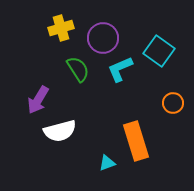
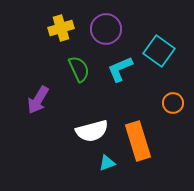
purple circle: moved 3 px right, 9 px up
green semicircle: moved 1 px right; rotated 8 degrees clockwise
white semicircle: moved 32 px right
orange rectangle: moved 2 px right
